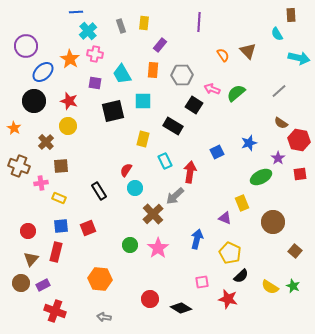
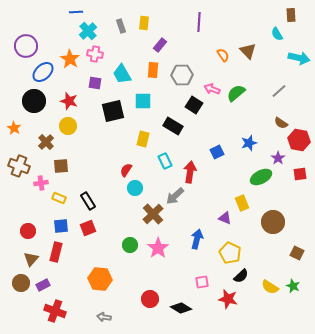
black rectangle at (99, 191): moved 11 px left, 10 px down
brown square at (295, 251): moved 2 px right, 2 px down; rotated 16 degrees counterclockwise
